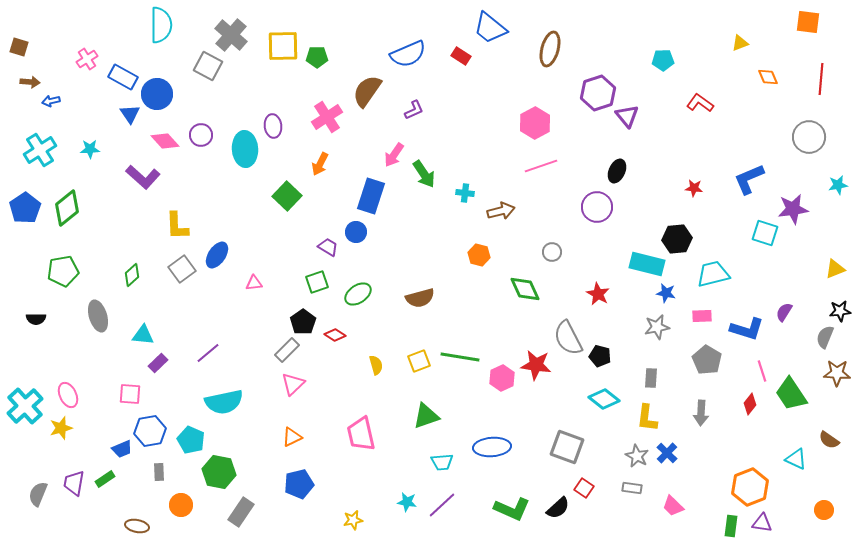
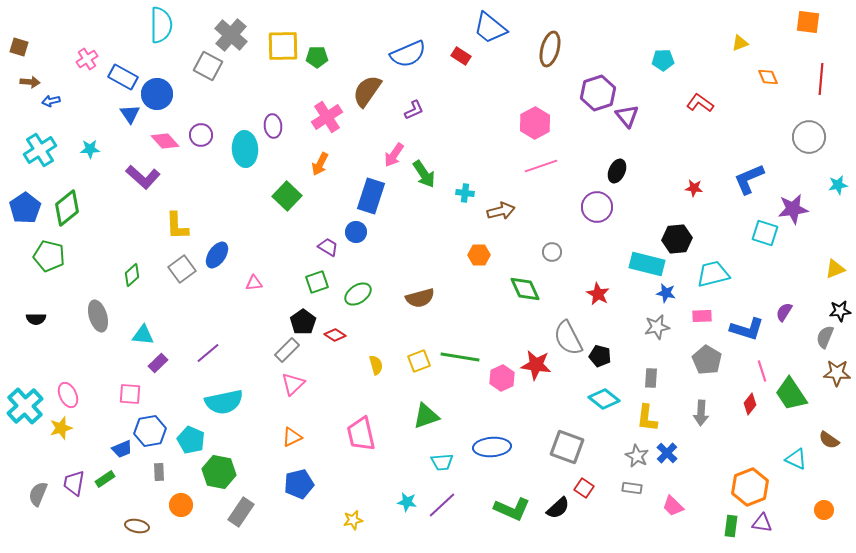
orange hexagon at (479, 255): rotated 15 degrees counterclockwise
green pentagon at (63, 271): moved 14 px left, 15 px up; rotated 24 degrees clockwise
